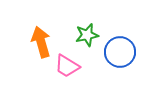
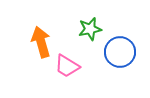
green star: moved 3 px right, 6 px up
